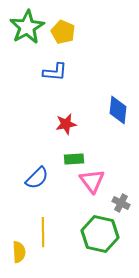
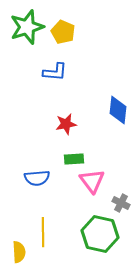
green star: rotated 12 degrees clockwise
blue semicircle: rotated 40 degrees clockwise
